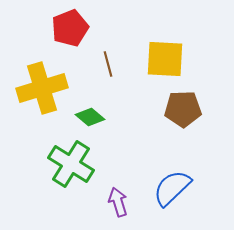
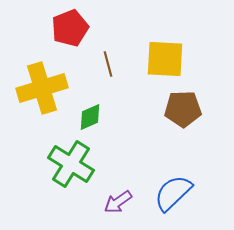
green diamond: rotated 64 degrees counterclockwise
blue semicircle: moved 1 px right, 5 px down
purple arrow: rotated 108 degrees counterclockwise
